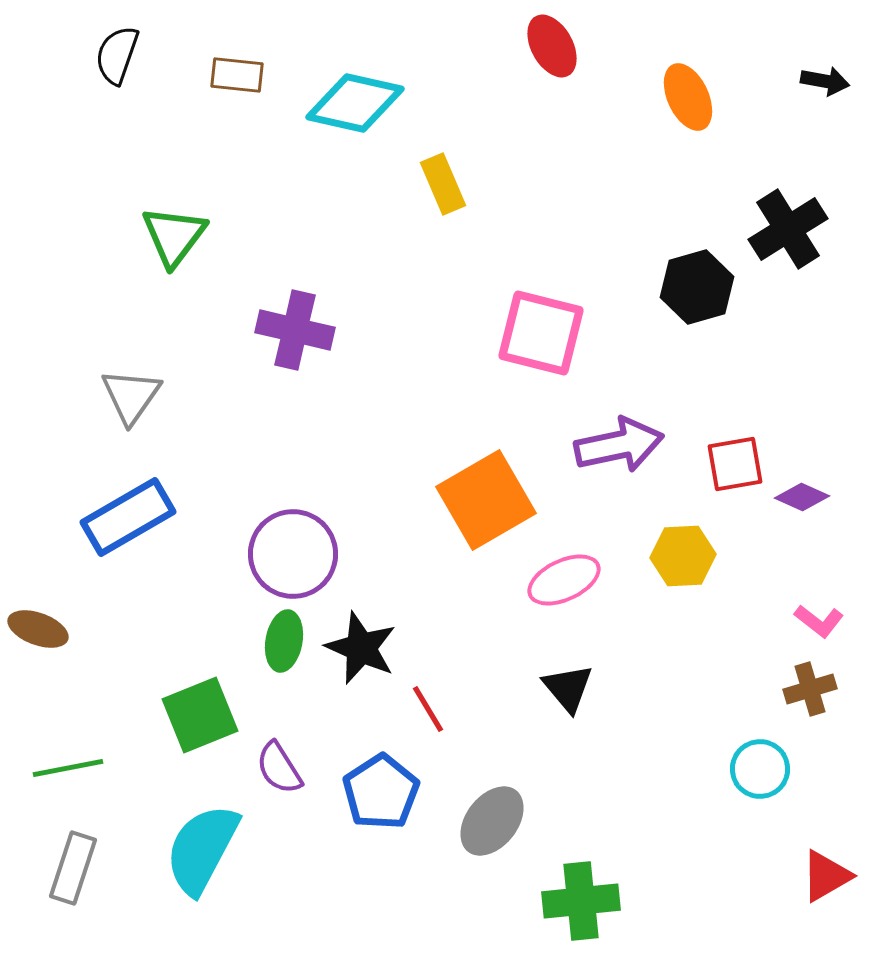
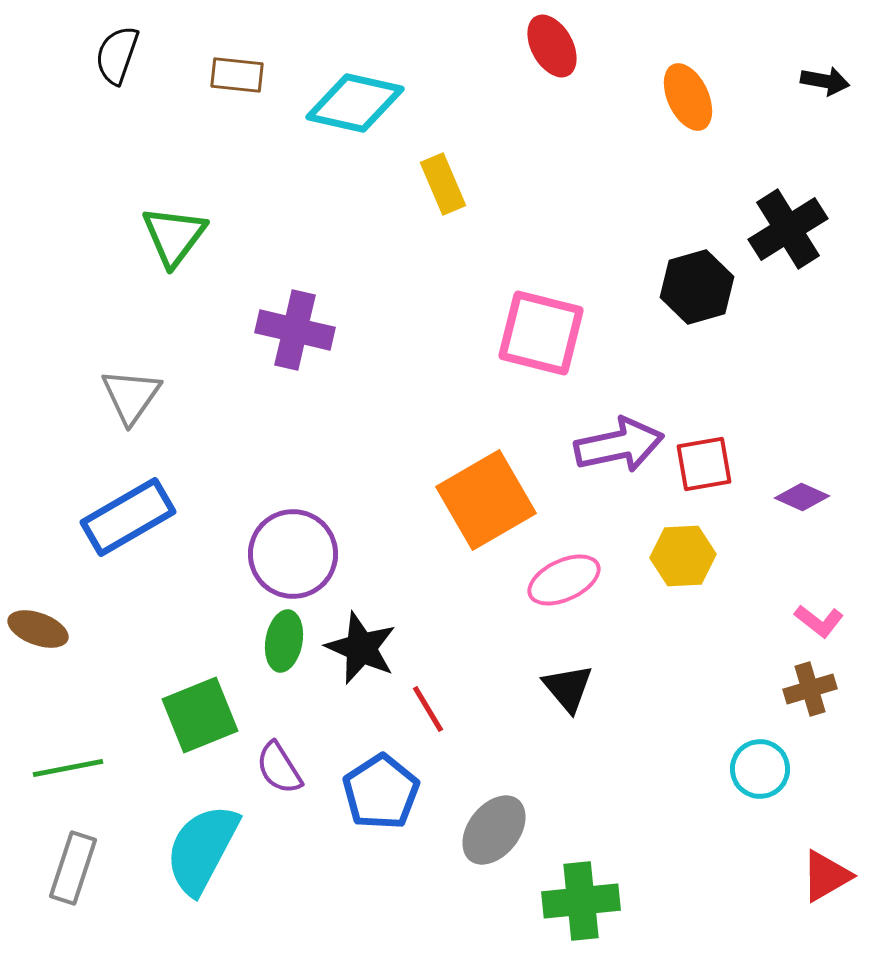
red square: moved 31 px left
gray ellipse: moved 2 px right, 9 px down
